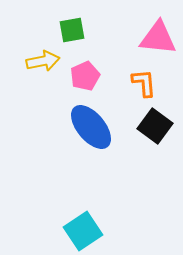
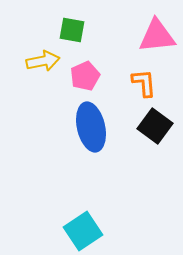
green square: rotated 20 degrees clockwise
pink triangle: moved 1 px left, 2 px up; rotated 12 degrees counterclockwise
blue ellipse: rotated 27 degrees clockwise
